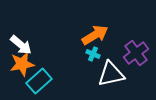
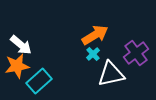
cyan cross: rotated 24 degrees clockwise
orange star: moved 5 px left, 2 px down
